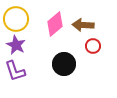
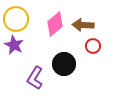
purple star: moved 2 px left
purple L-shape: moved 20 px right, 7 px down; rotated 50 degrees clockwise
